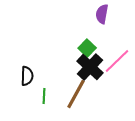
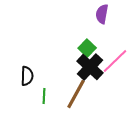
pink line: moved 2 px left
